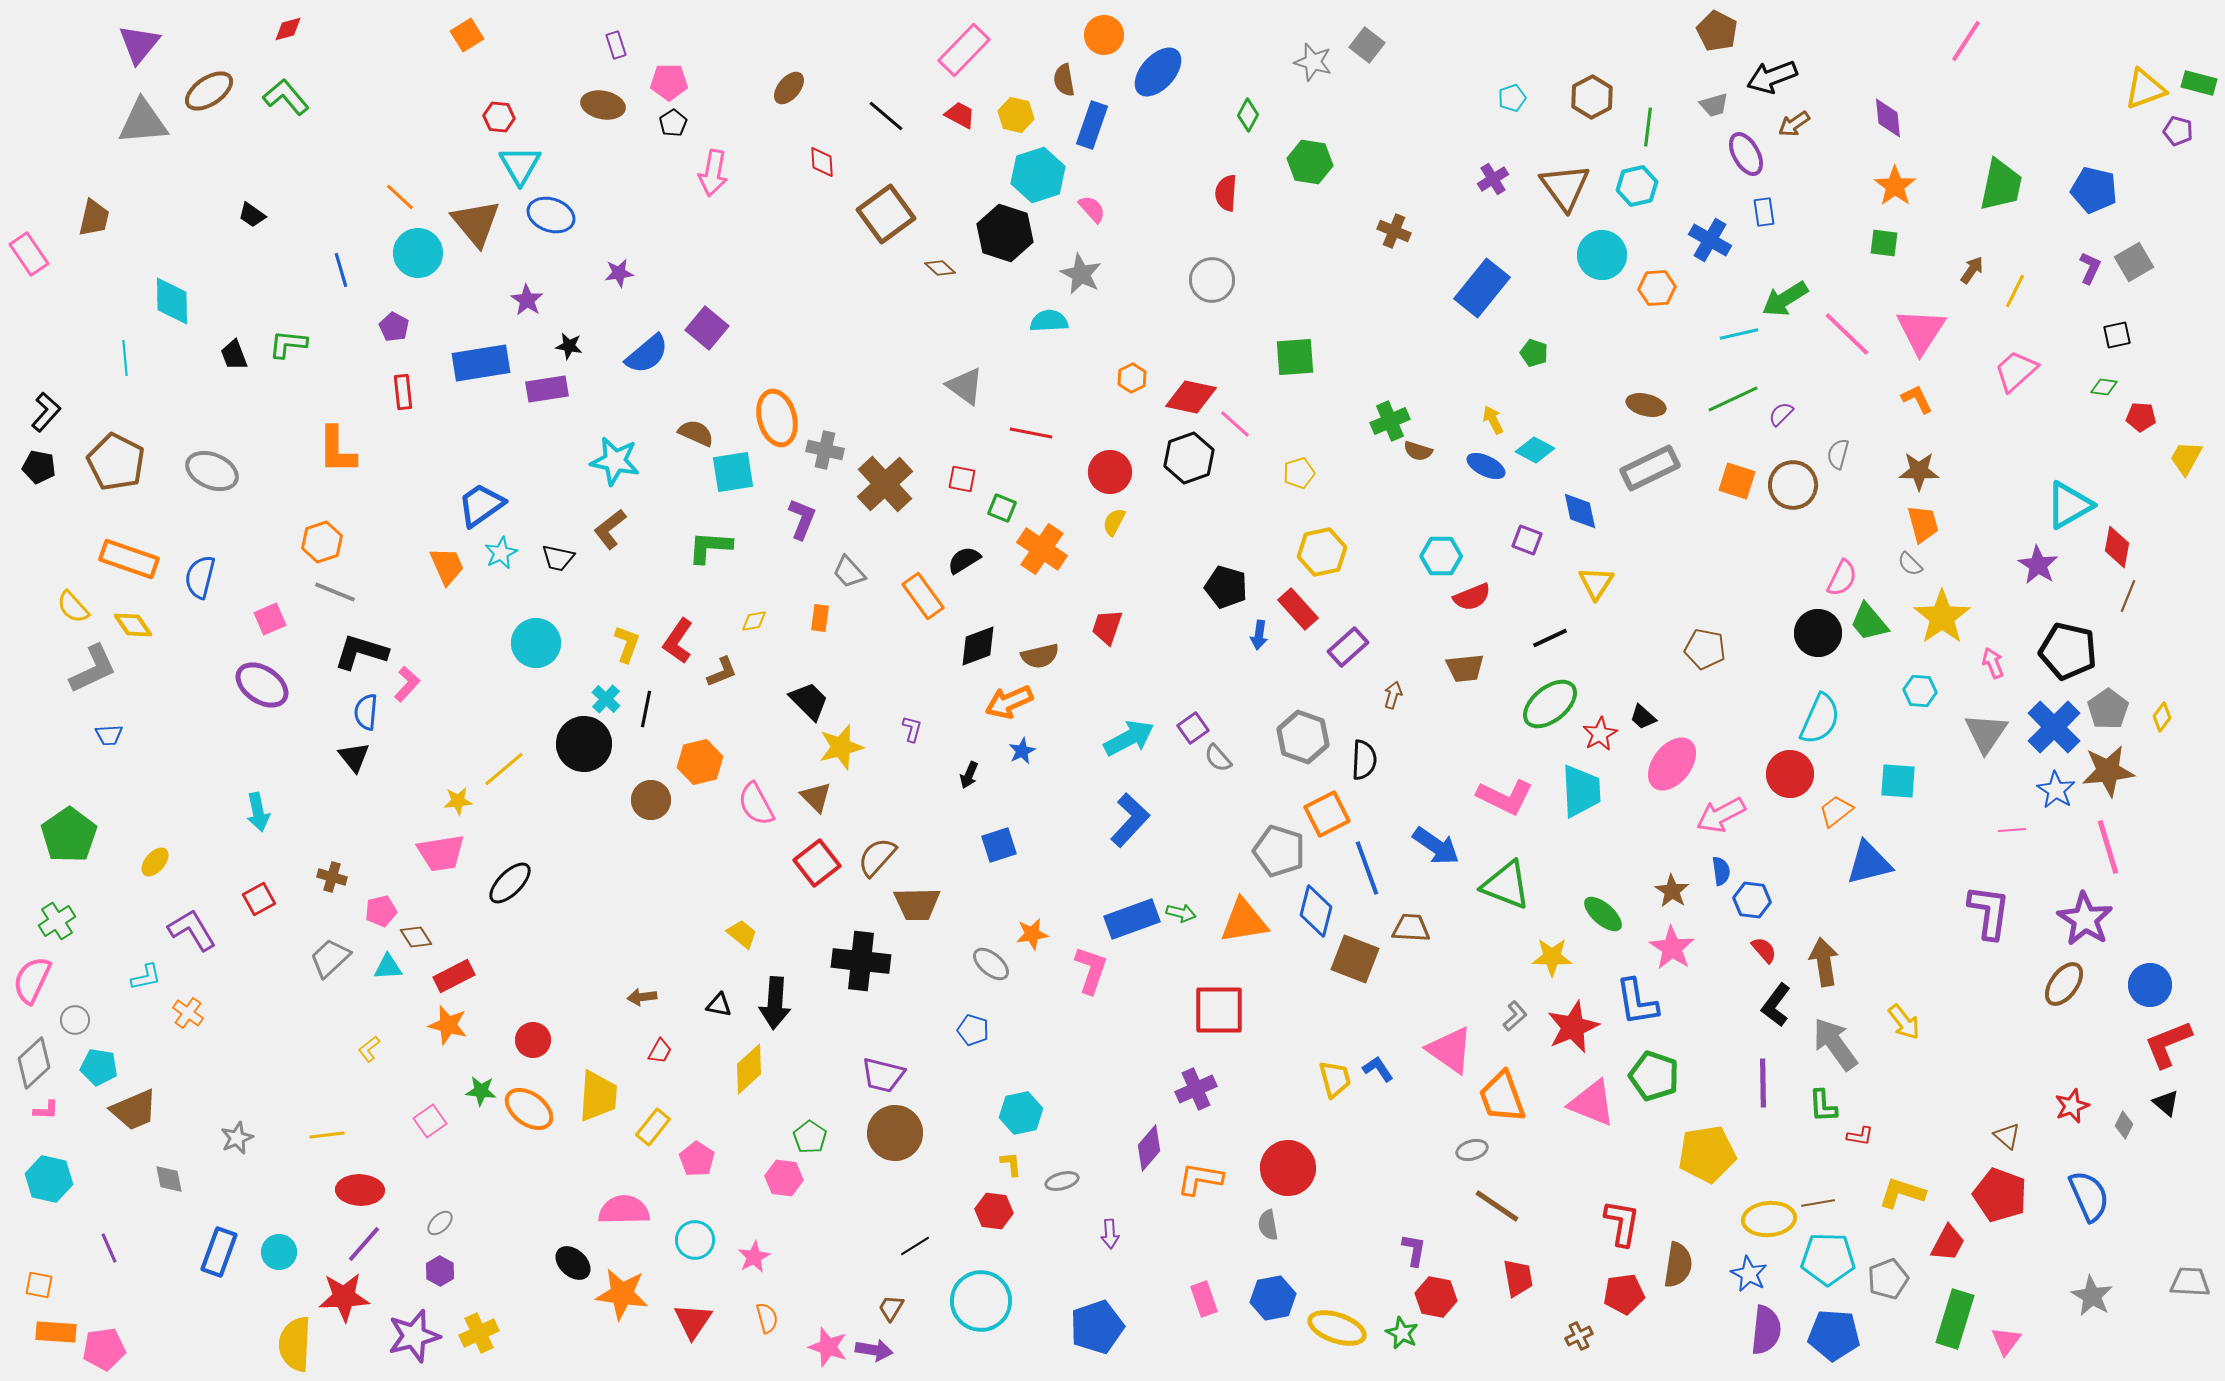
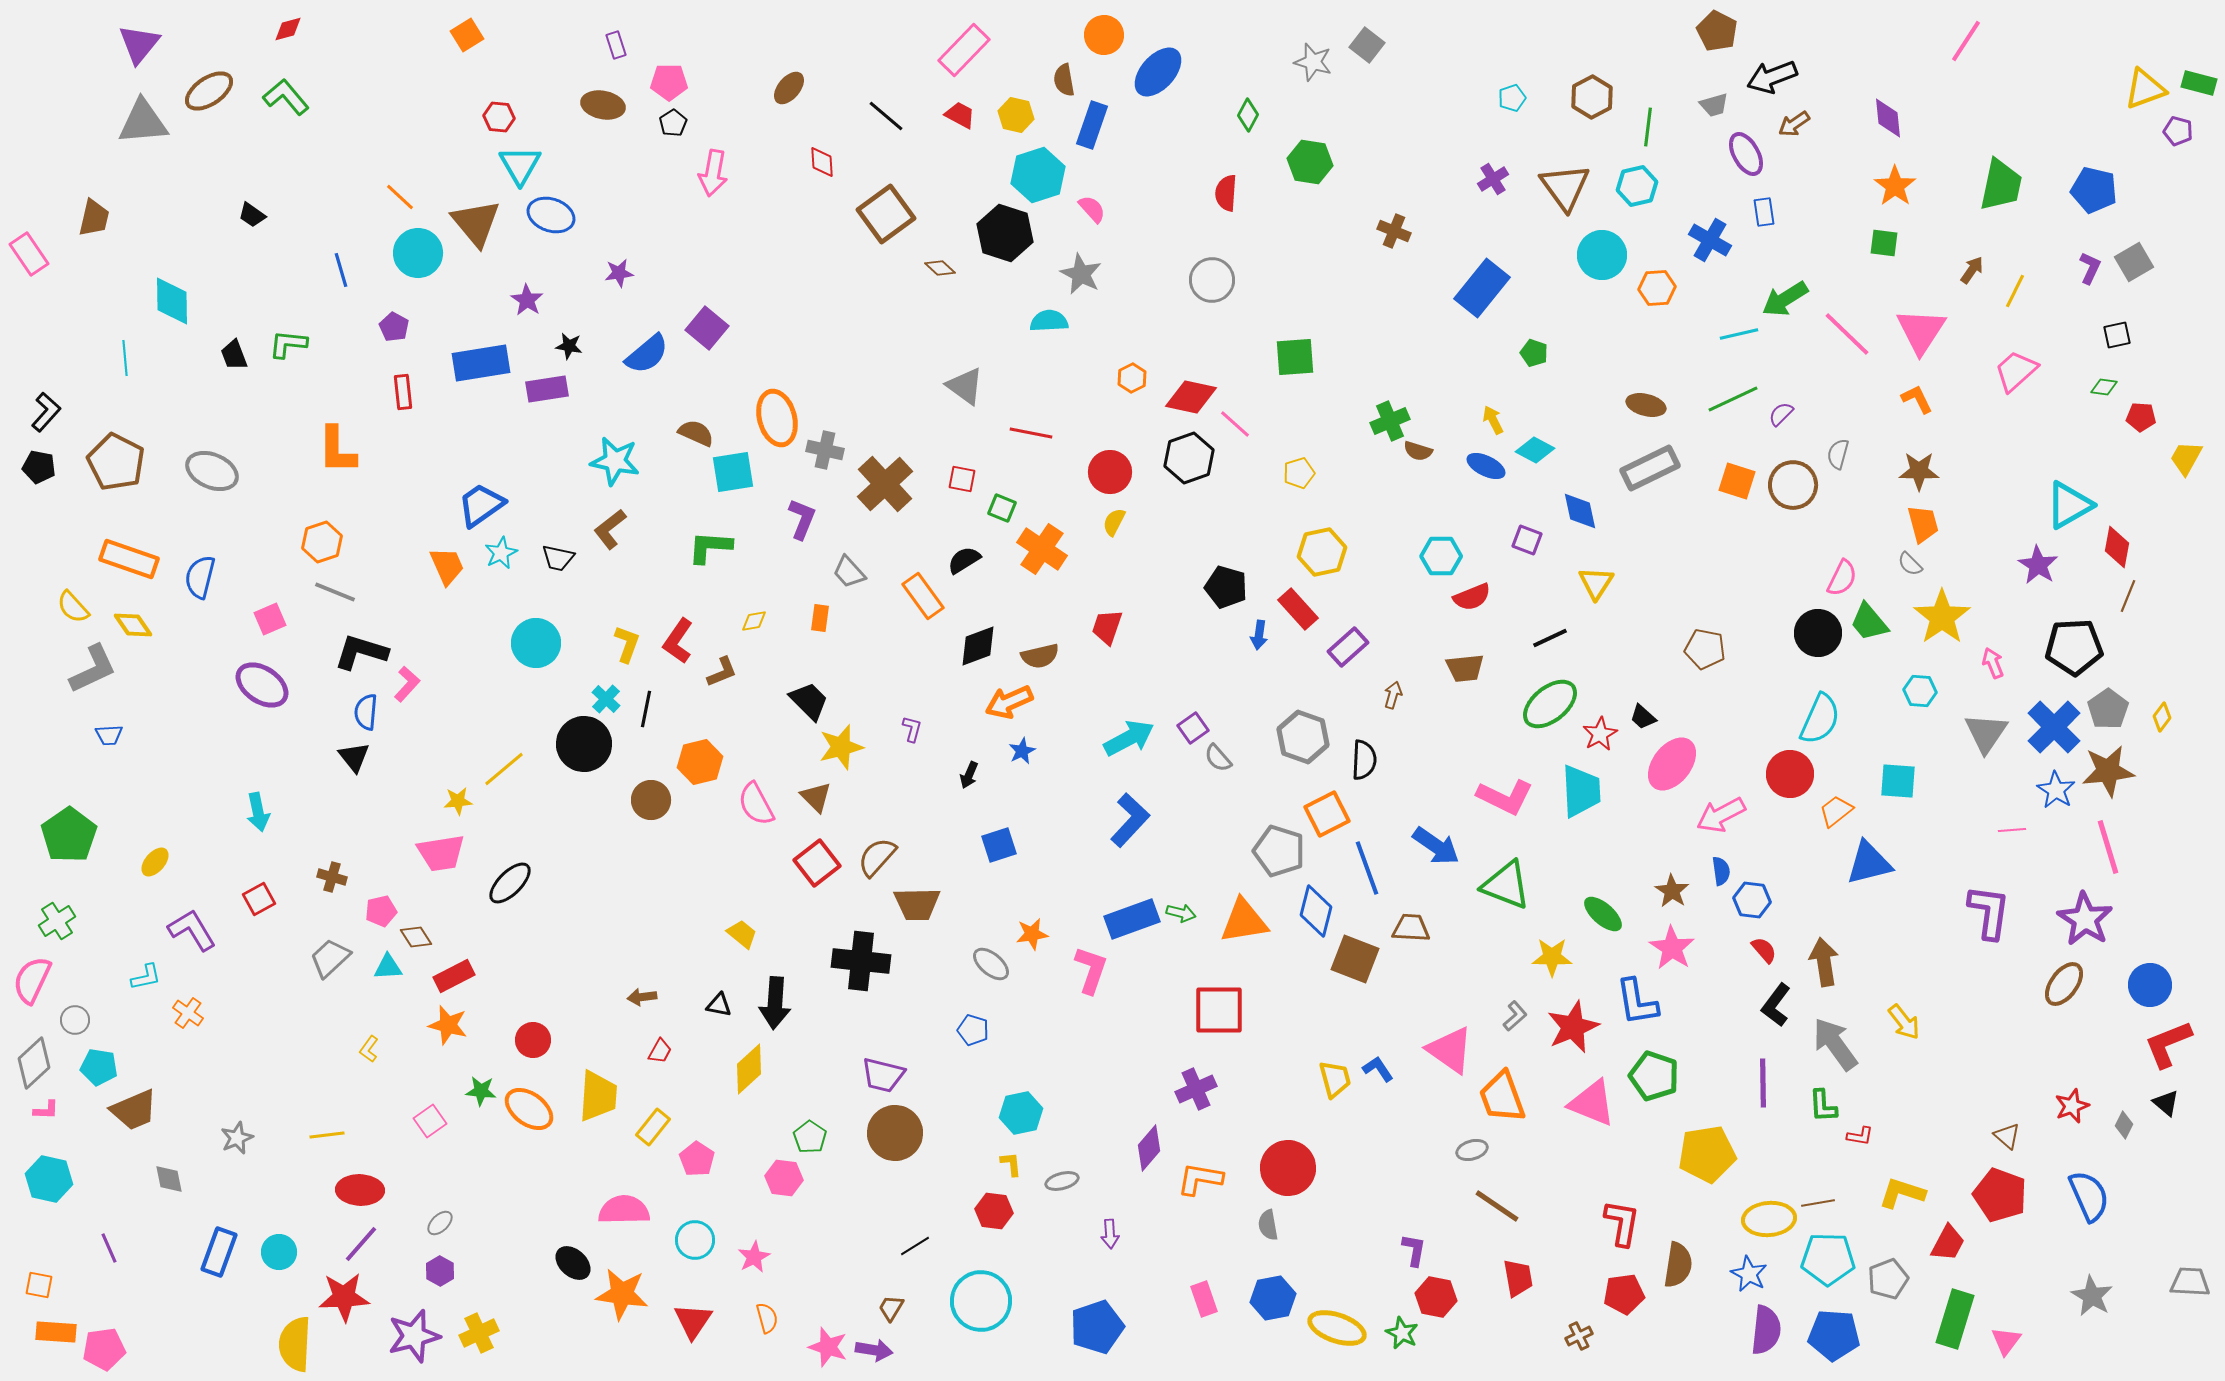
black pentagon at (2068, 651): moved 6 px right, 4 px up; rotated 16 degrees counterclockwise
yellow L-shape at (369, 1049): rotated 16 degrees counterclockwise
purple line at (364, 1244): moved 3 px left
